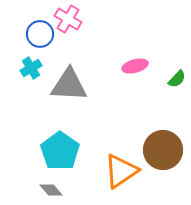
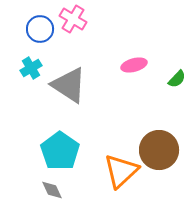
pink cross: moved 5 px right
blue circle: moved 5 px up
pink ellipse: moved 1 px left, 1 px up
gray triangle: rotated 30 degrees clockwise
brown circle: moved 4 px left
orange triangle: rotated 9 degrees counterclockwise
gray diamond: moved 1 px right; rotated 15 degrees clockwise
